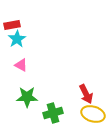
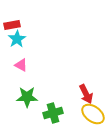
yellow ellipse: rotated 20 degrees clockwise
